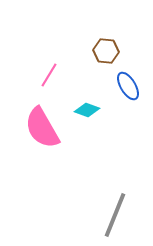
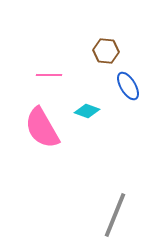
pink line: rotated 60 degrees clockwise
cyan diamond: moved 1 px down
